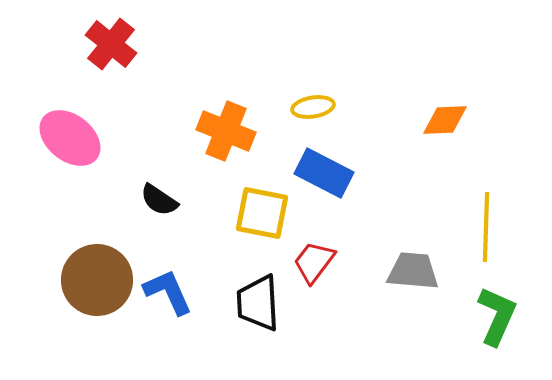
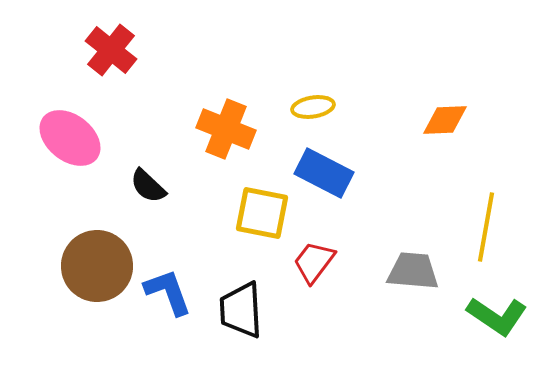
red cross: moved 6 px down
orange cross: moved 2 px up
black semicircle: moved 11 px left, 14 px up; rotated 9 degrees clockwise
yellow line: rotated 8 degrees clockwise
brown circle: moved 14 px up
blue L-shape: rotated 4 degrees clockwise
black trapezoid: moved 17 px left, 7 px down
green L-shape: rotated 100 degrees clockwise
